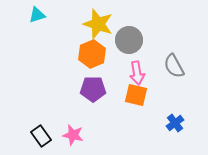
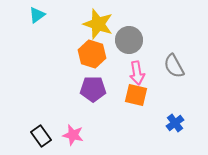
cyan triangle: rotated 18 degrees counterclockwise
orange hexagon: rotated 20 degrees counterclockwise
